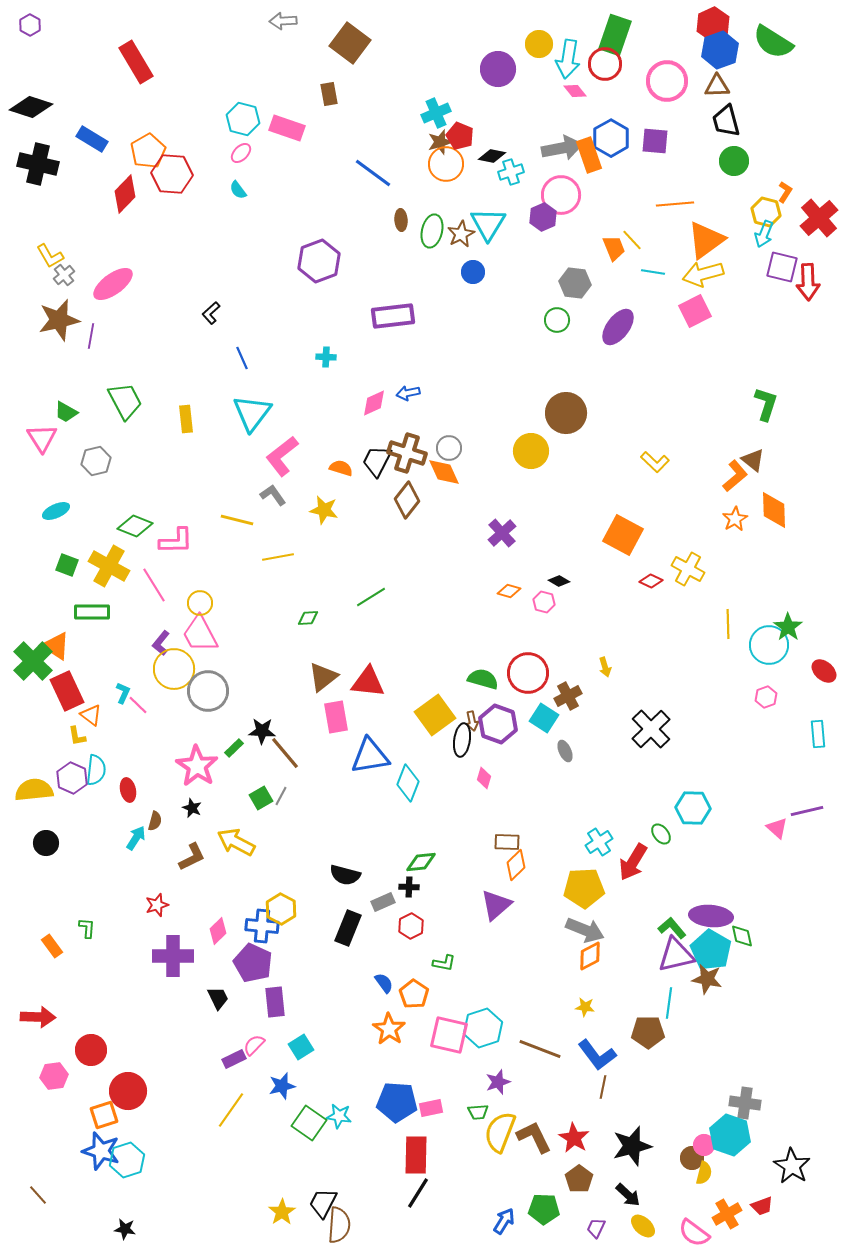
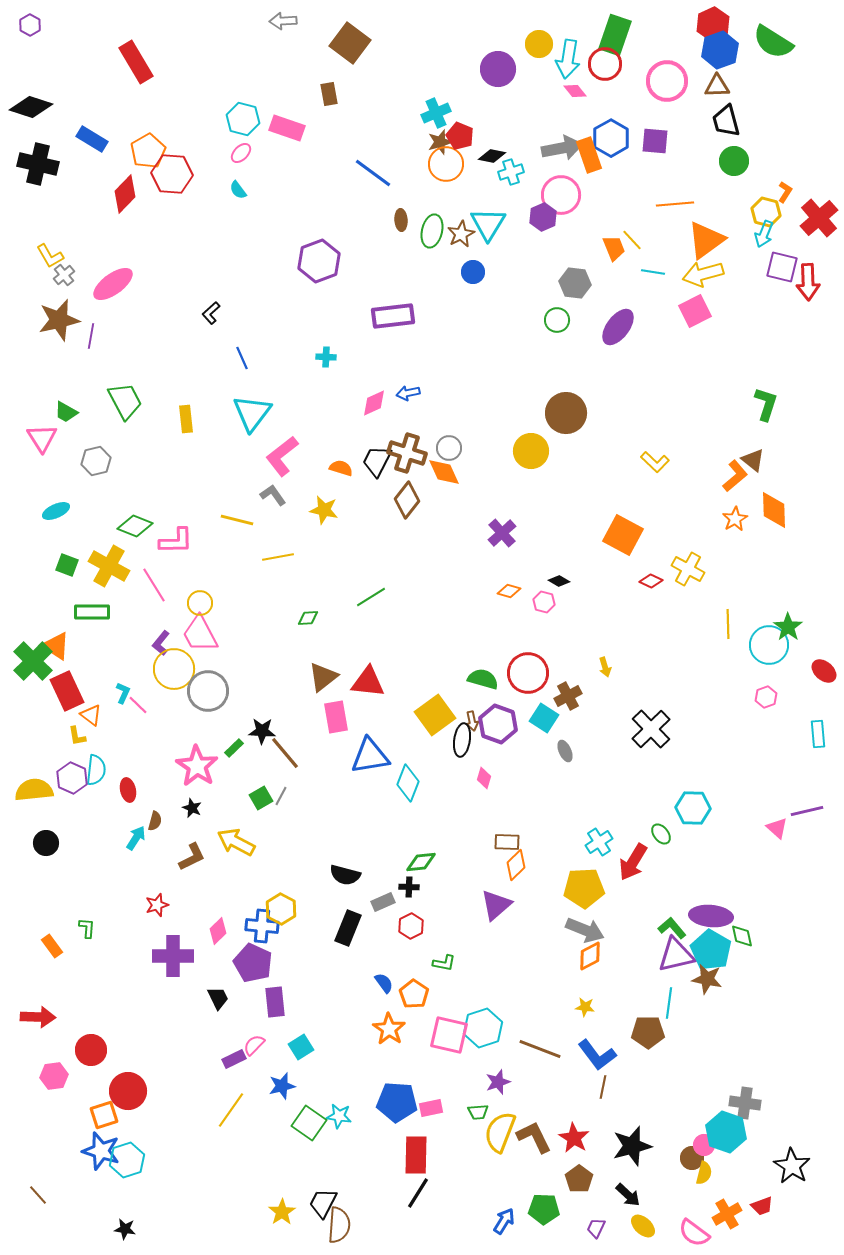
cyan hexagon at (730, 1135): moved 4 px left, 3 px up
